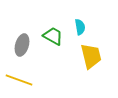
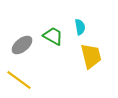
gray ellipse: rotated 35 degrees clockwise
yellow line: rotated 16 degrees clockwise
